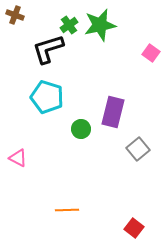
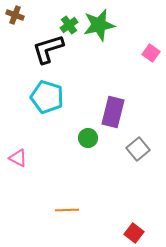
green star: moved 1 px left
green circle: moved 7 px right, 9 px down
red square: moved 5 px down
